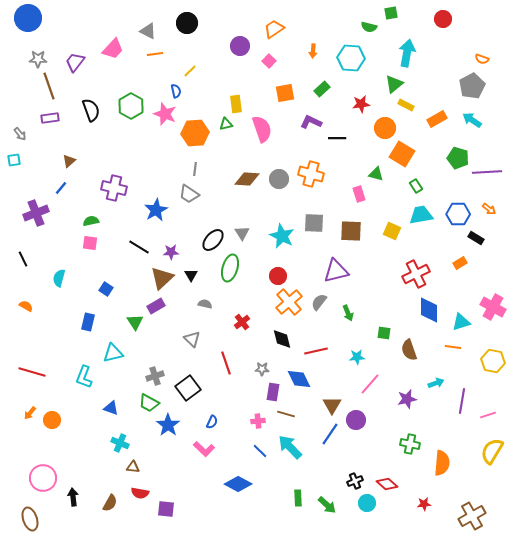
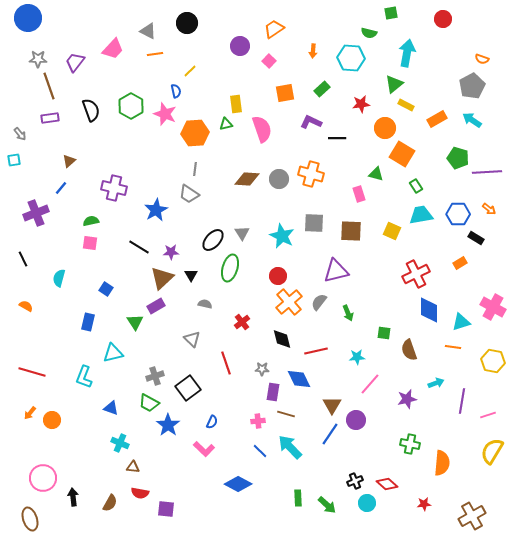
green semicircle at (369, 27): moved 6 px down
